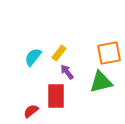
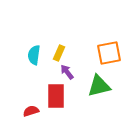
yellow rectangle: rotated 14 degrees counterclockwise
cyan semicircle: moved 1 px right, 2 px up; rotated 30 degrees counterclockwise
green triangle: moved 2 px left, 4 px down
red semicircle: rotated 21 degrees clockwise
